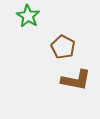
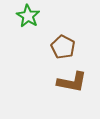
brown L-shape: moved 4 px left, 2 px down
